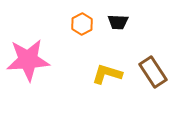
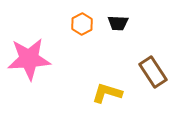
black trapezoid: moved 1 px down
pink star: moved 1 px right, 1 px up
yellow L-shape: moved 19 px down
